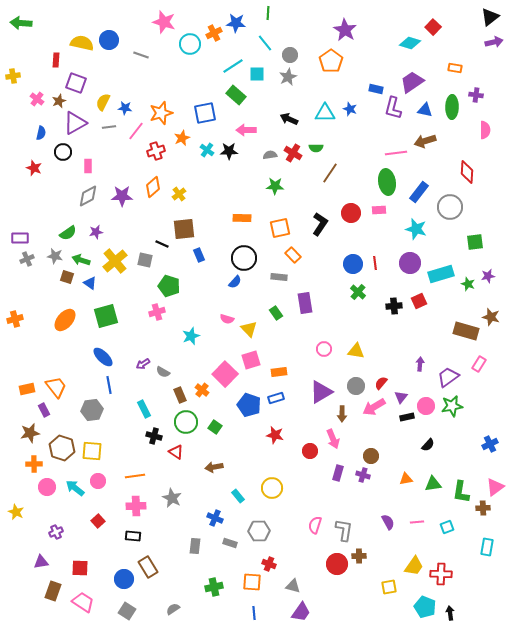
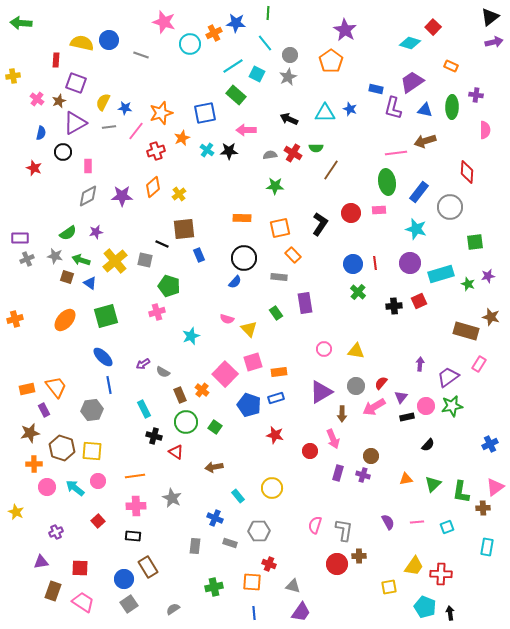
orange rectangle at (455, 68): moved 4 px left, 2 px up; rotated 16 degrees clockwise
cyan square at (257, 74): rotated 28 degrees clockwise
brown line at (330, 173): moved 1 px right, 3 px up
pink square at (251, 360): moved 2 px right, 2 px down
green triangle at (433, 484): rotated 36 degrees counterclockwise
gray square at (127, 611): moved 2 px right, 7 px up; rotated 24 degrees clockwise
